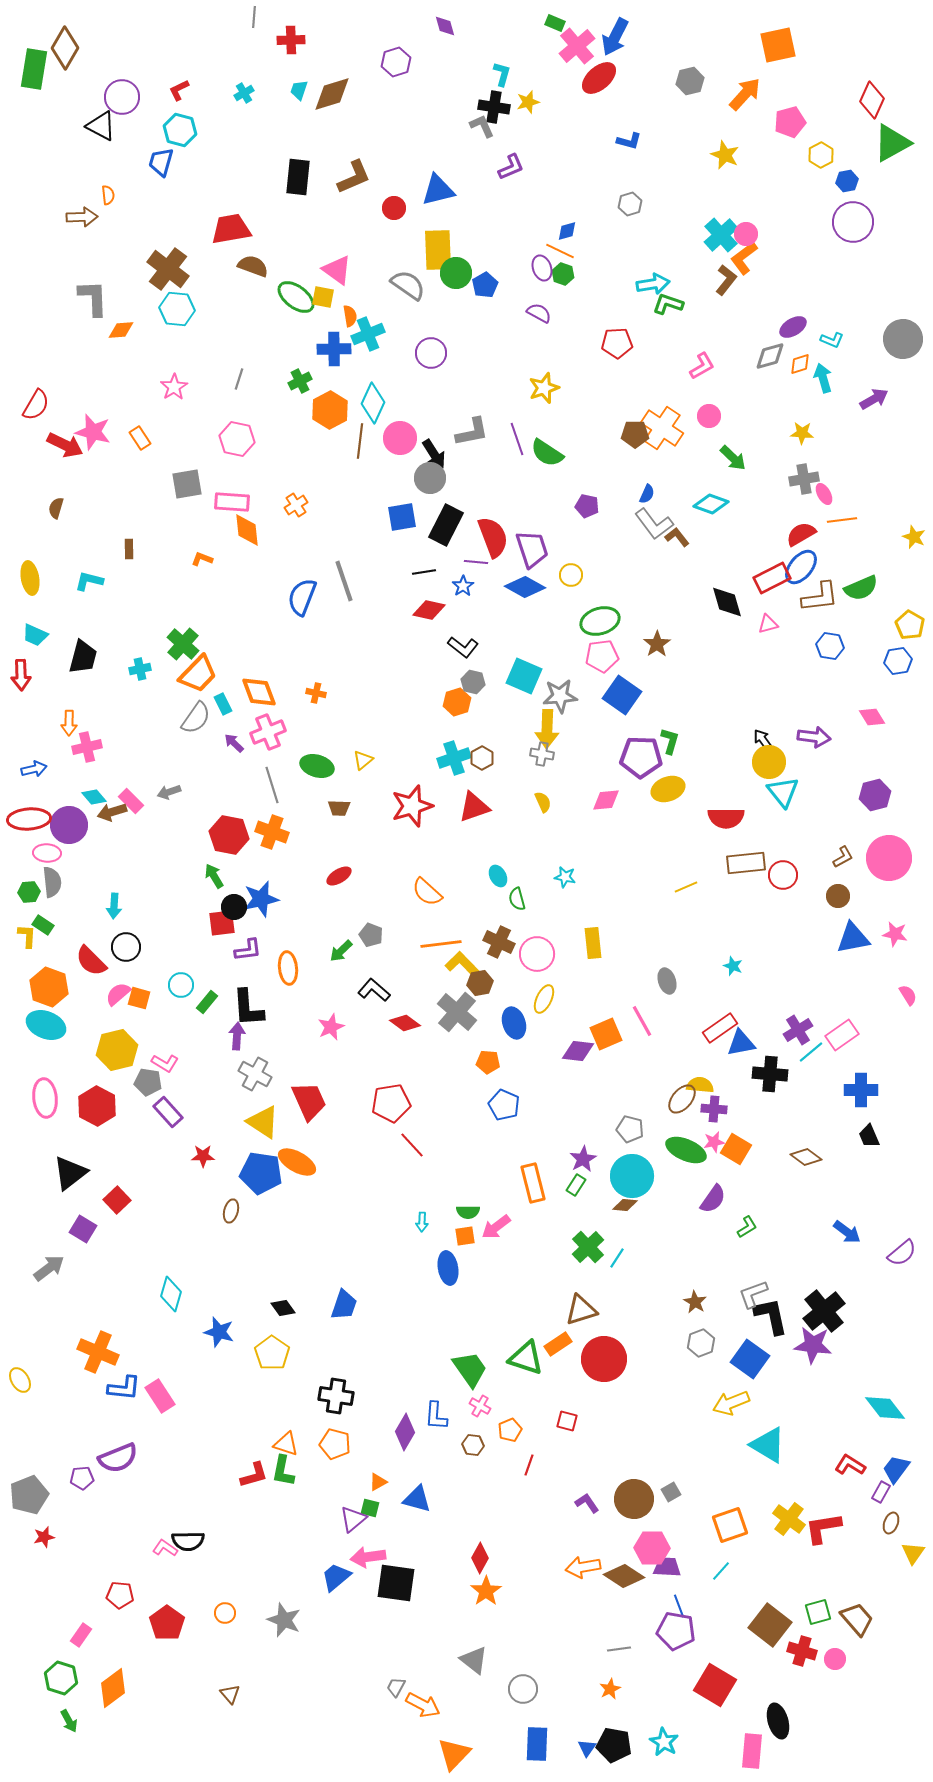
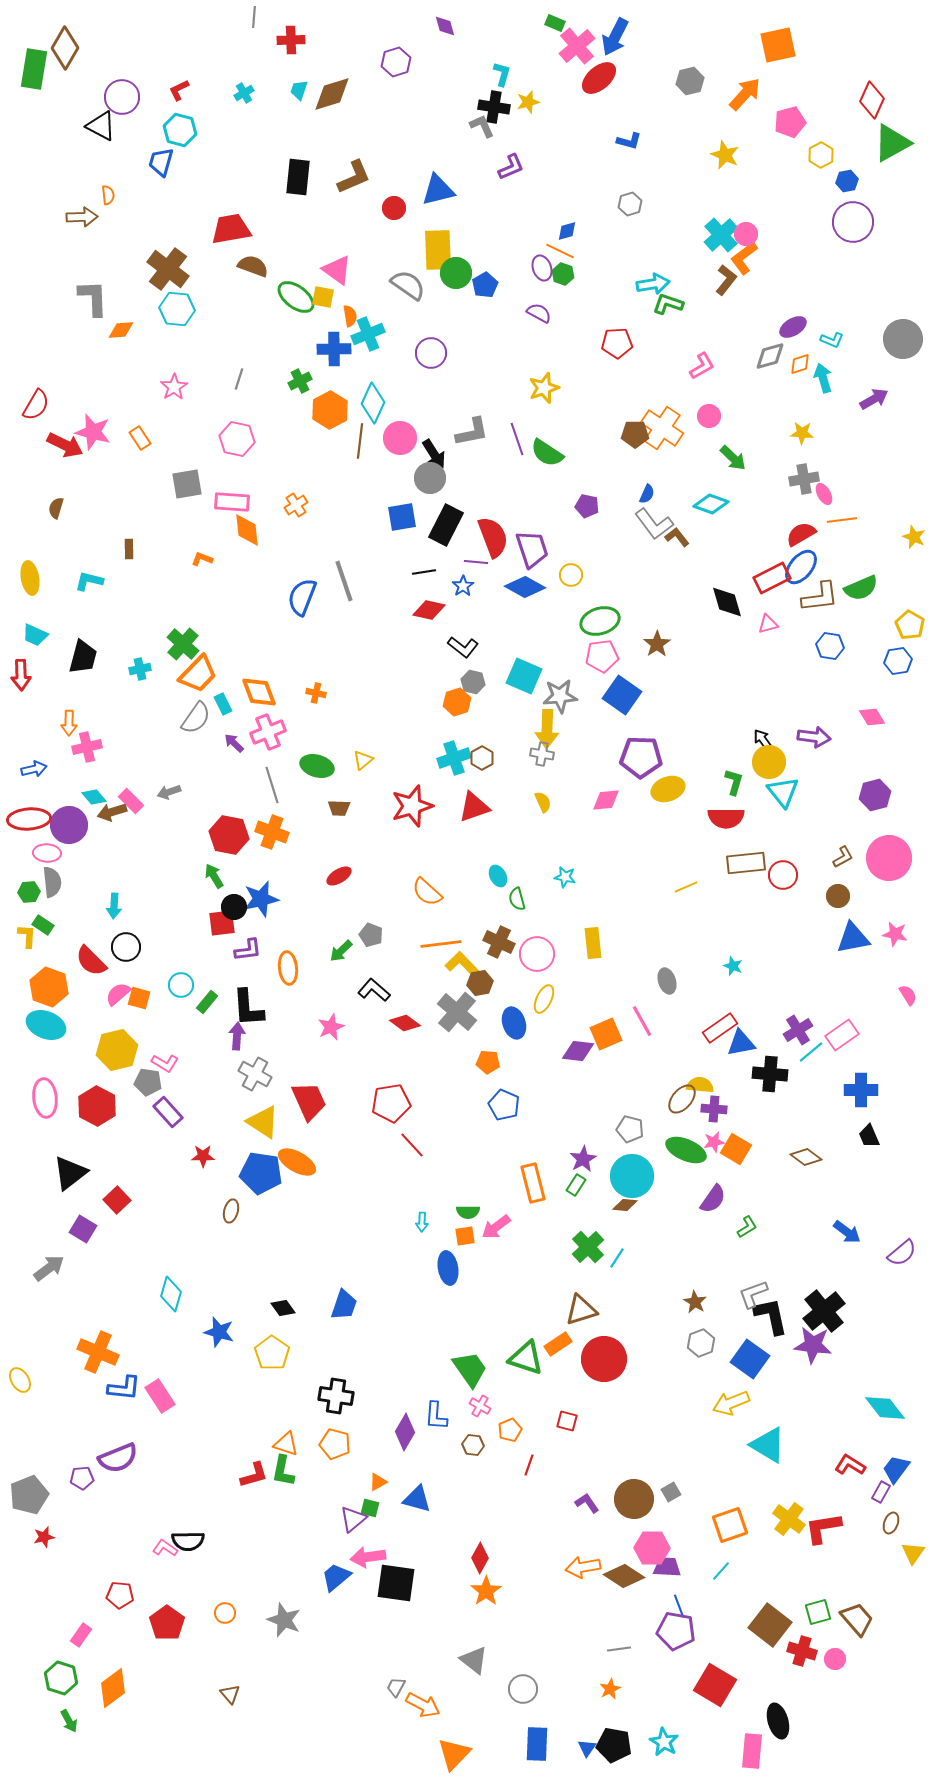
green L-shape at (670, 741): moved 64 px right, 41 px down
